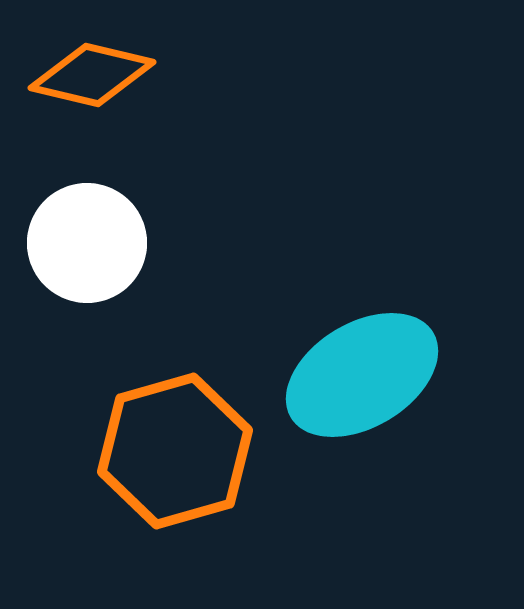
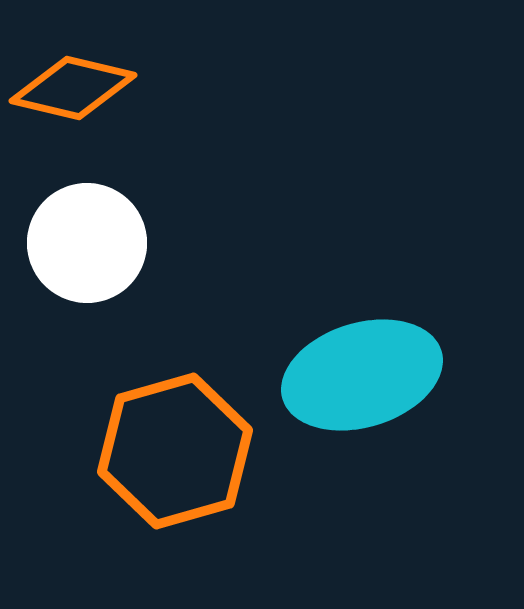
orange diamond: moved 19 px left, 13 px down
cyan ellipse: rotated 14 degrees clockwise
